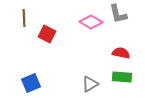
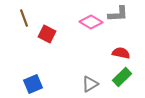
gray L-shape: rotated 80 degrees counterclockwise
brown line: rotated 18 degrees counterclockwise
green rectangle: rotated 48 degrees counterclockwise
blue square: moved 2 px right, 1 px down
